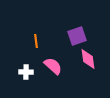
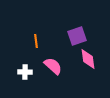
white cross: moved 1 px left
